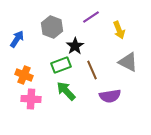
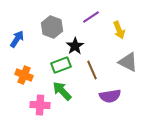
green arrow: moved 4 px left
pink cross: moved 9 px right, 6 px down
